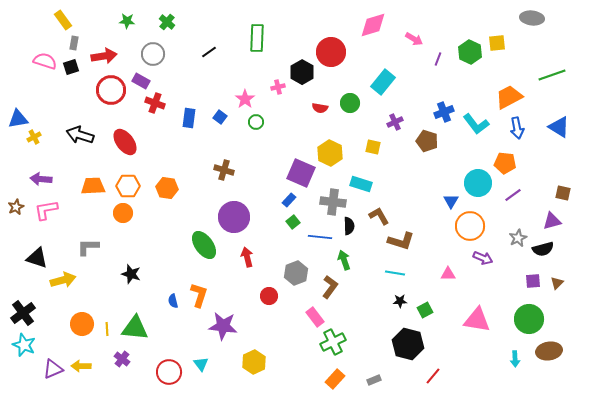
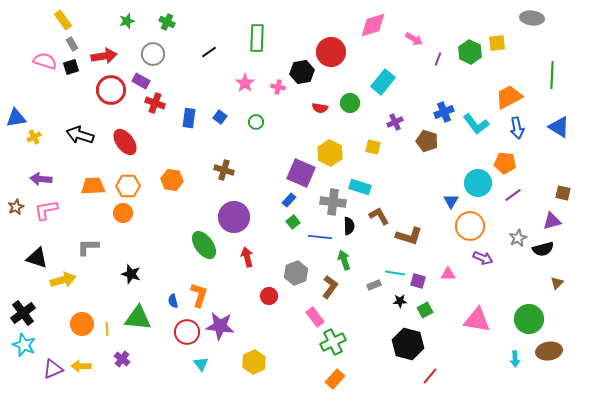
green star at (127, 21): rotated 21 degrees counterclockwise
green cross at (167, 22): rotated 14 degrees counterclockwise
gray rectangle at (74, 43): moved 2 px left, 1 px down; rotated 40 degrees counterclockwise
black hexagon at (302, 72): rotated 20 degrees clockwise
green line at (552, 75): rotated 68 degrees counterclockwise
pink cross at (278, 87): rotated 24 degrees clockwise
pink star at (245, 99): moved 16 px up
blue triangle at (18, 119): moved 2 px left, 1 px up
cyan rectangle at (361, 184): moved 1 px left, 3 px down
orange hexagon at (167, 188): moved 5 px right, 8 px up
brown L-shape at (401, 241): moved 8 px right, 5 px up
purple square at (533, 281): moved 115 px left; rotated 21 degrees clockwise
purple star at (223, 326): moved 3 px left
green triangle at (135, 328): moved 3 px right, 10 px up
red circle at (169, 372): moved 18 px right, 40 px up
red line at (433, 376): moved 3 px left
gray rectangle at (374, 380): moved 95 px up
